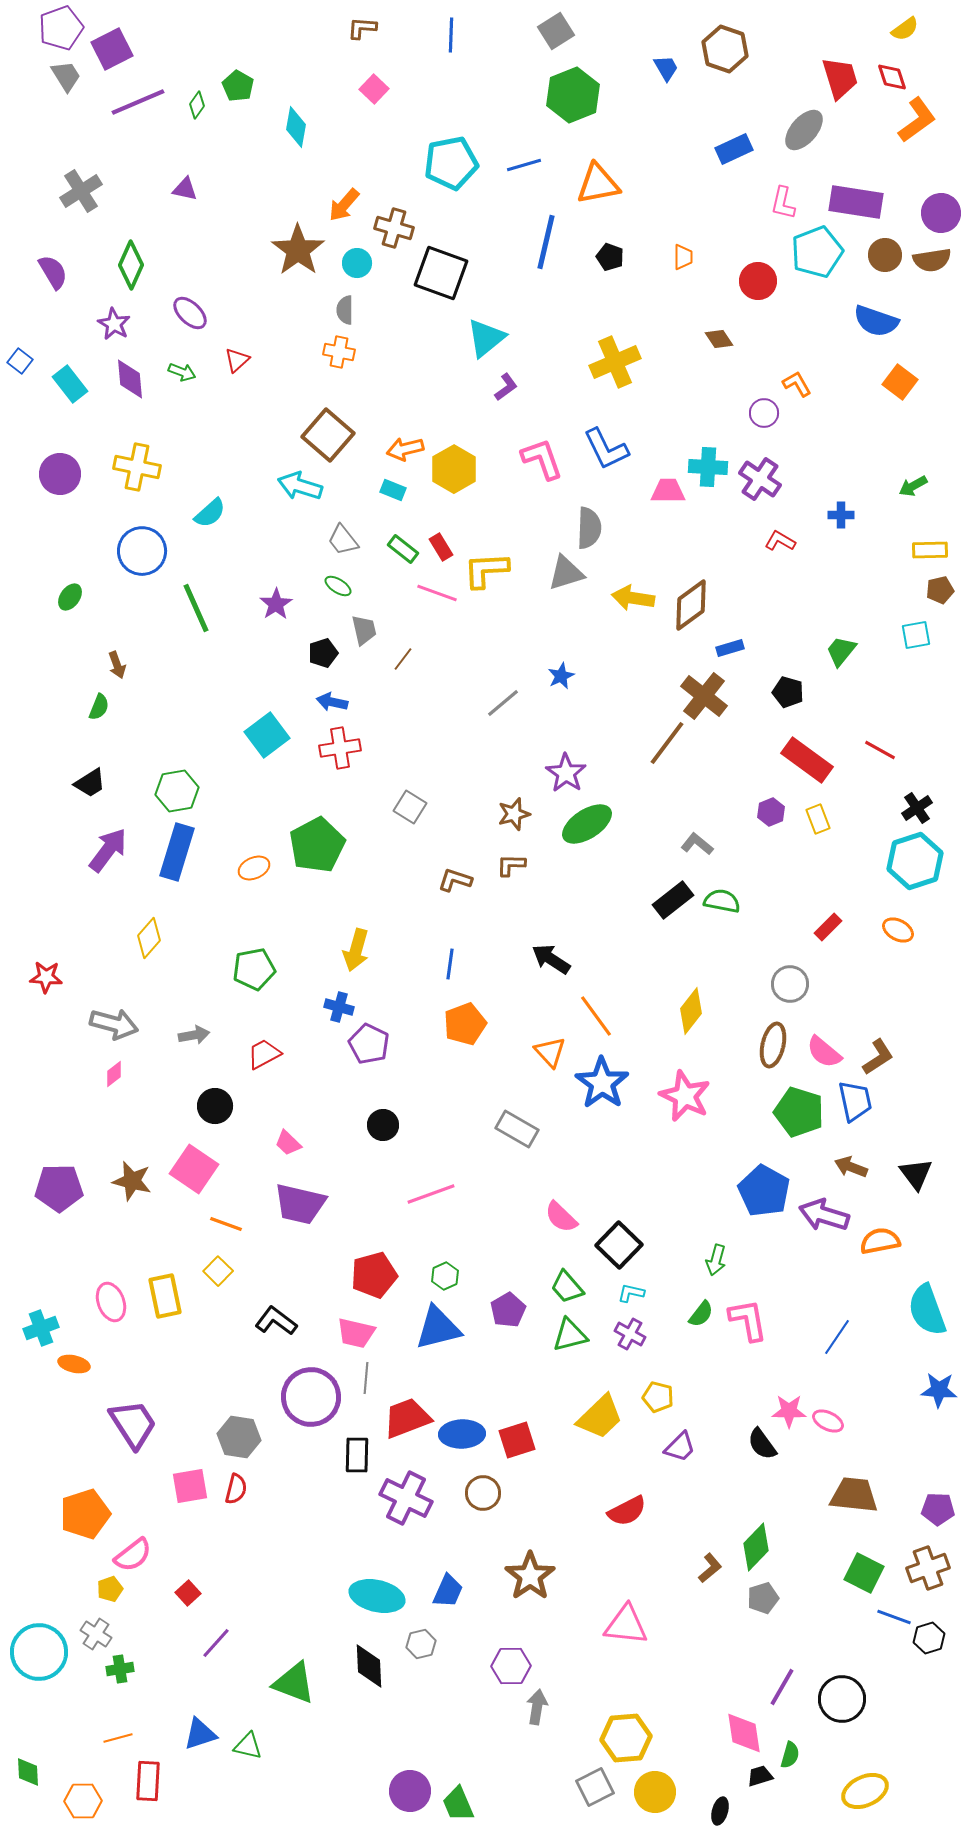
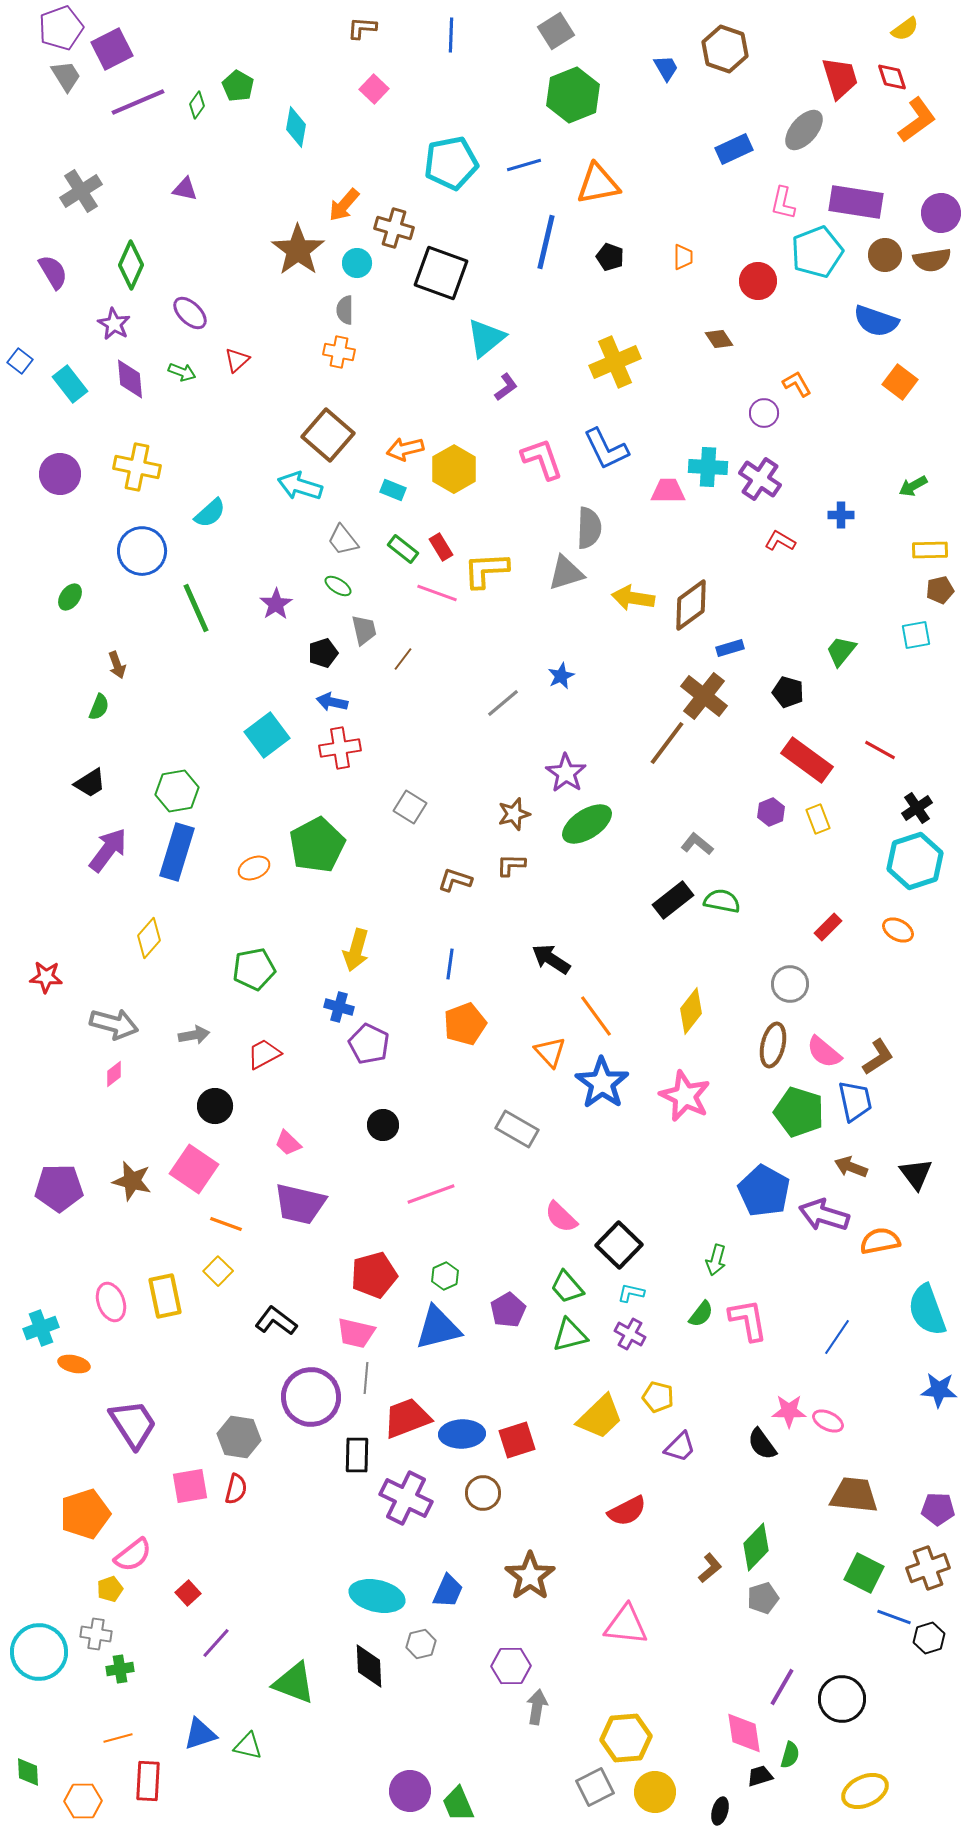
gray cross at (96, 1634): rotated 24 degrees counterclockwise
